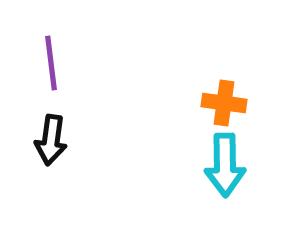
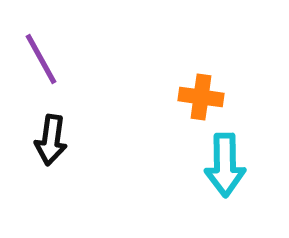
purple line: moved 10 px left, 4 px up; rotated 22 degrees counterclockwise
orange cross: moved 23 px left, 6 px up
